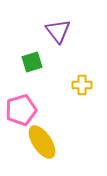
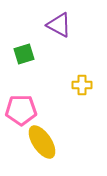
purple triangle: moved 1 px right, 6 px up; rotated 24 degrees counterclockwise
green square: moved 8 px left, 8 px up
pink pentagon: rotated 16 degrees clockwise
